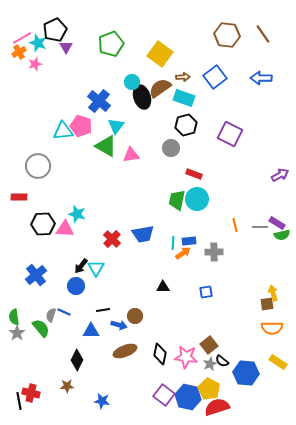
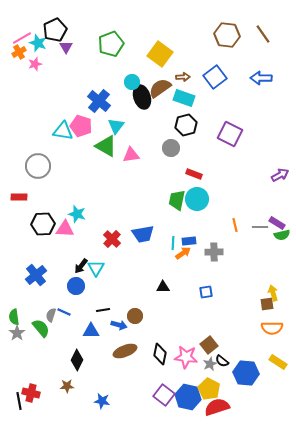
cyan triangle at (63, 131): rotated 15 degrees clockwise
